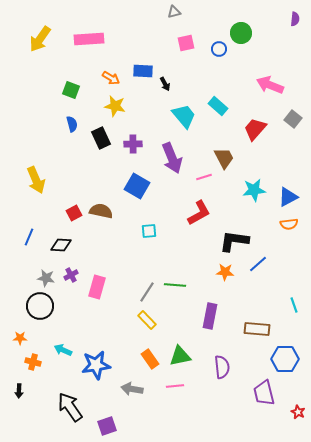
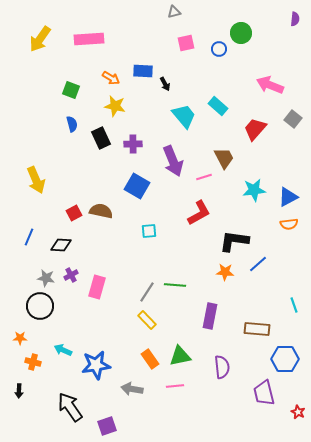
purple arrow at (172, 158): moved 1 px right, 3 px down
